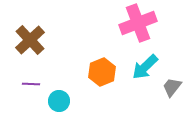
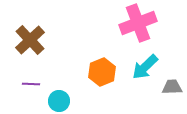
gray trapezoid: rotated 50 degrees clockwise
